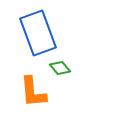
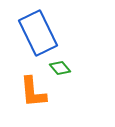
blue rectangle: rotated 6 degrees counterclockwise
